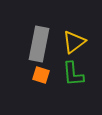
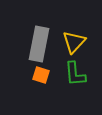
yellow triangle: rotated 10 degrees counterclockwise
green L-shape: moved 2 px right
